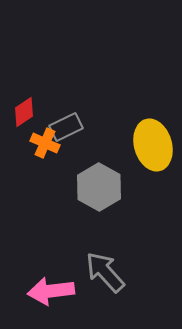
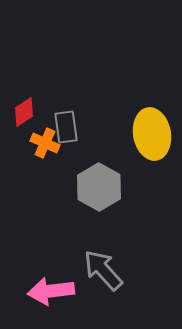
gray rectangle: rotated 72 degrees counterclockwise
yellow ellipse: moved 1 px left, 11 px up; rotated 6 degrees clockwise
gray arrow: moved 2 px left, 2 px up
